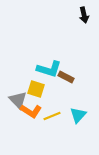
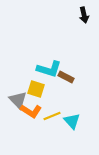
cyan triangle: moved 6 px left, 6 px down; rotated 24 degrees counterclockwise
